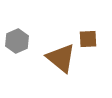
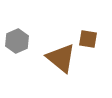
brown square: rotated 12 degrees clockwise
